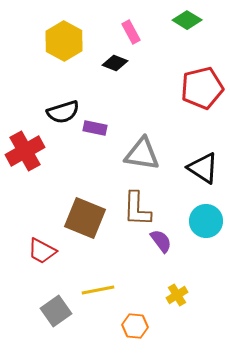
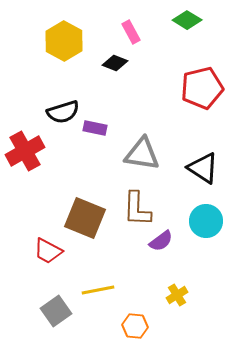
purple semicircle: rotated 90 degrees clockwise
red trapezoid: moved 6 px right
